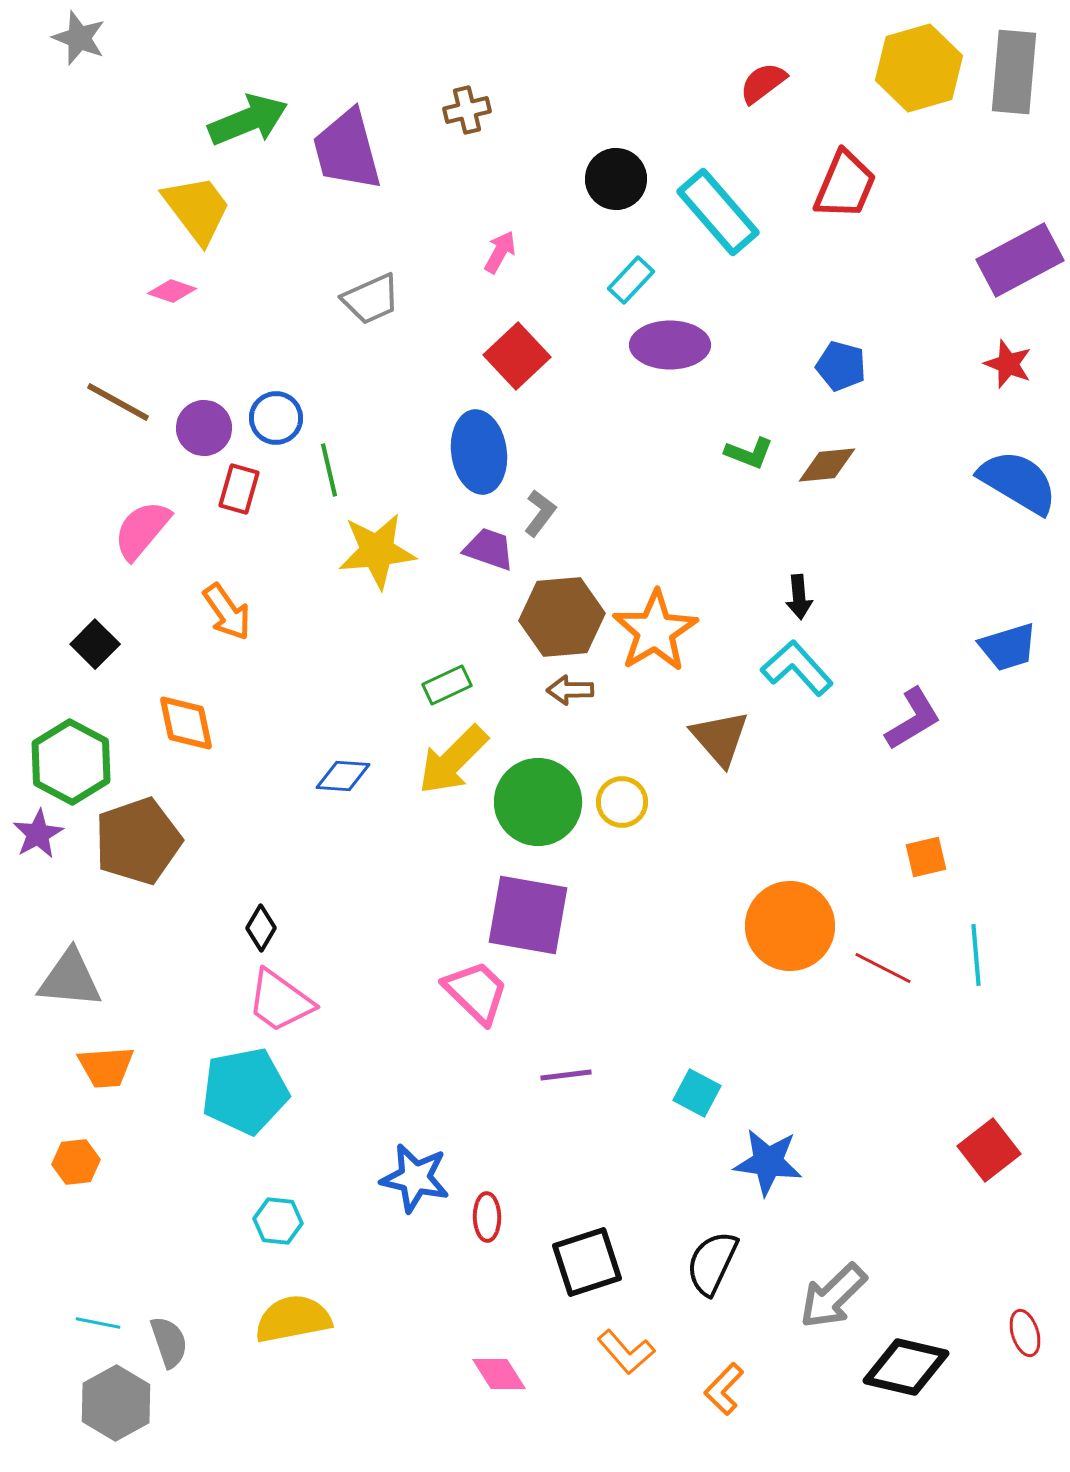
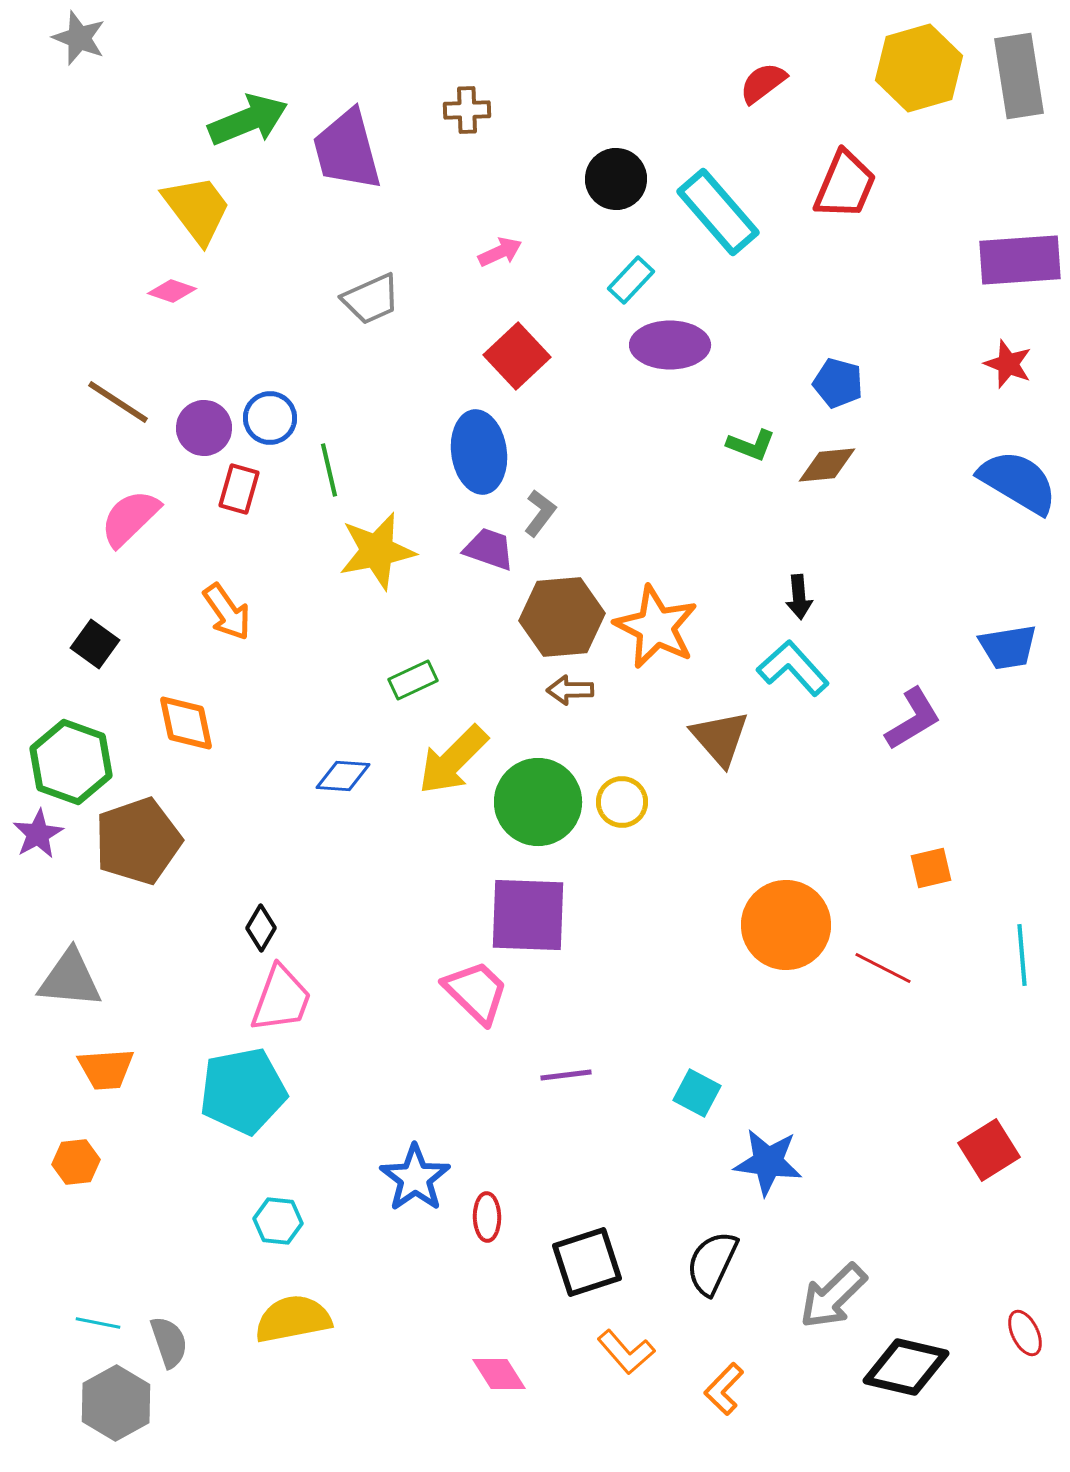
gray rectangle at (1014, 72): moved 5 px right, 4 px down; rotated 14 degrees counterclockwise
brown cross at (467, 110): rotated 12 degrees clockwise
pink arrow at (500, 252): rotated 36 degrees clockwise
purple rectangle at (1020, 260): rotated 24 degrees clockwise
blue pentagon at (841, 366): moved 3 px left, 17 px down
brown line at (118, 402): rotated 4 degrees clockwise
blue circle at (276, 418): moved 6 px left
green L-shape at (749, 453): moved 2 px right, 8 px up
pink semicircle at (142, 530): moved 12 px left, 12 px up; rotated 6 degrees clockwise
yellow star at (377, 551): rotated 6 degrees counterclockwise
orange star at (655, 631): moved 1 px right, 4 px up; rotated 14 degrees counterclockwise
black square at (95, 644): rotated 9 degrees counterclockwise
blue trapezoid at (1008, 647): rotated 8 degrees clockwise
cyan L-shape at (797, 668): moved 4 px left
green rectangle at (447, 685): moved 34 px left, 5 px up
green hexagon at (71, 762): rotated 8 degrees counterclockwise
orange square at (926, 857): moved 5 px right, 11 px down
purple square at (528, 915): rotated 8 degrees counterclockwise
orange circle at (790, 926): moved 4 px left, 1 px up
cyan line at (976, 955): moved 46 px right
pink trapezoid at (280, 1001): moved 1 px right, 2 px up; rotated 106 degrees counterclockwise
orange trapezoid at (106, 1067): moved 2 px down
cyan pentagon at (245, 1091): moved 2 px left
red square at (989, 1150): rotated 6 degrees clockwise
blue star at (415, 1178): rotated 24 degrees clockwise
red ellipse at (1025, 1333): rotated 9 degrees counterclockwise
